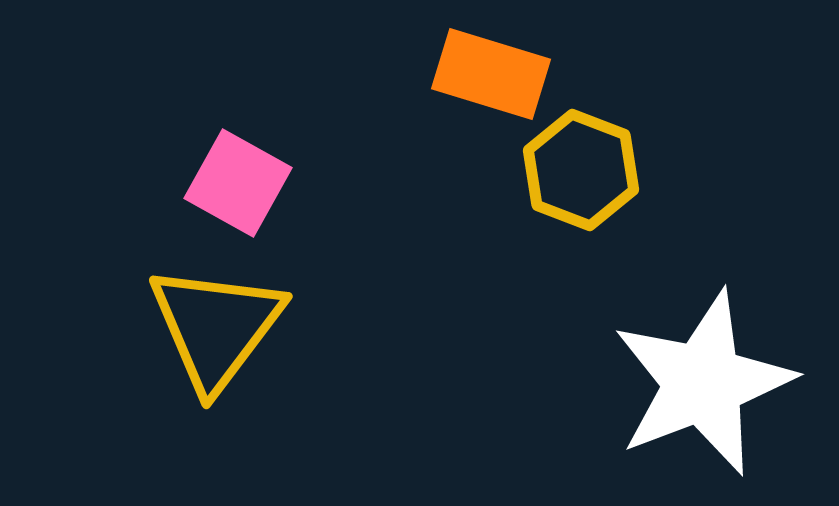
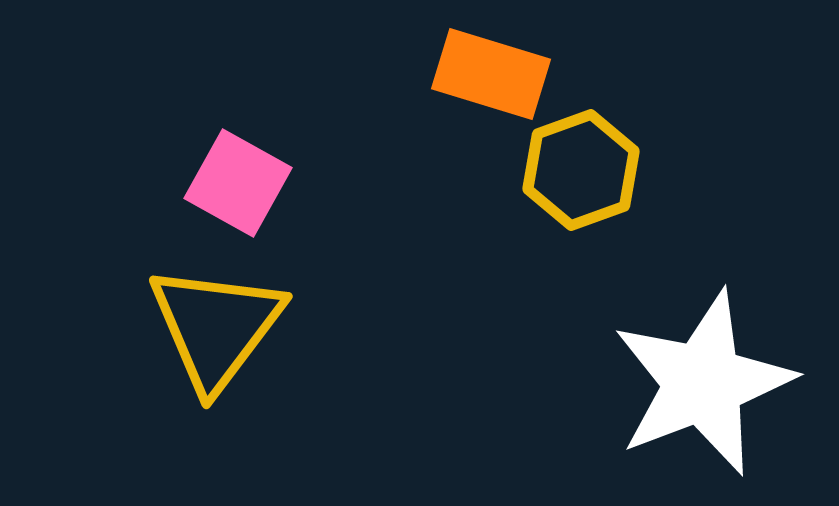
yellow hexagon: rotated 19 degrees clockwise
